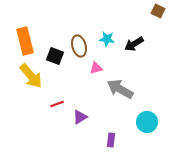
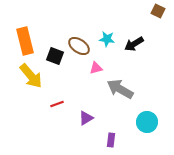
brown ellipse: rotated 40 degrees counterclockwise
purple triangle: moved 6 px right, 1 px down
